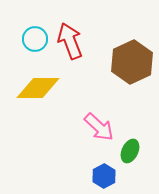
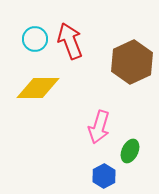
pink arrow: rotated 64 degrees clockwise
